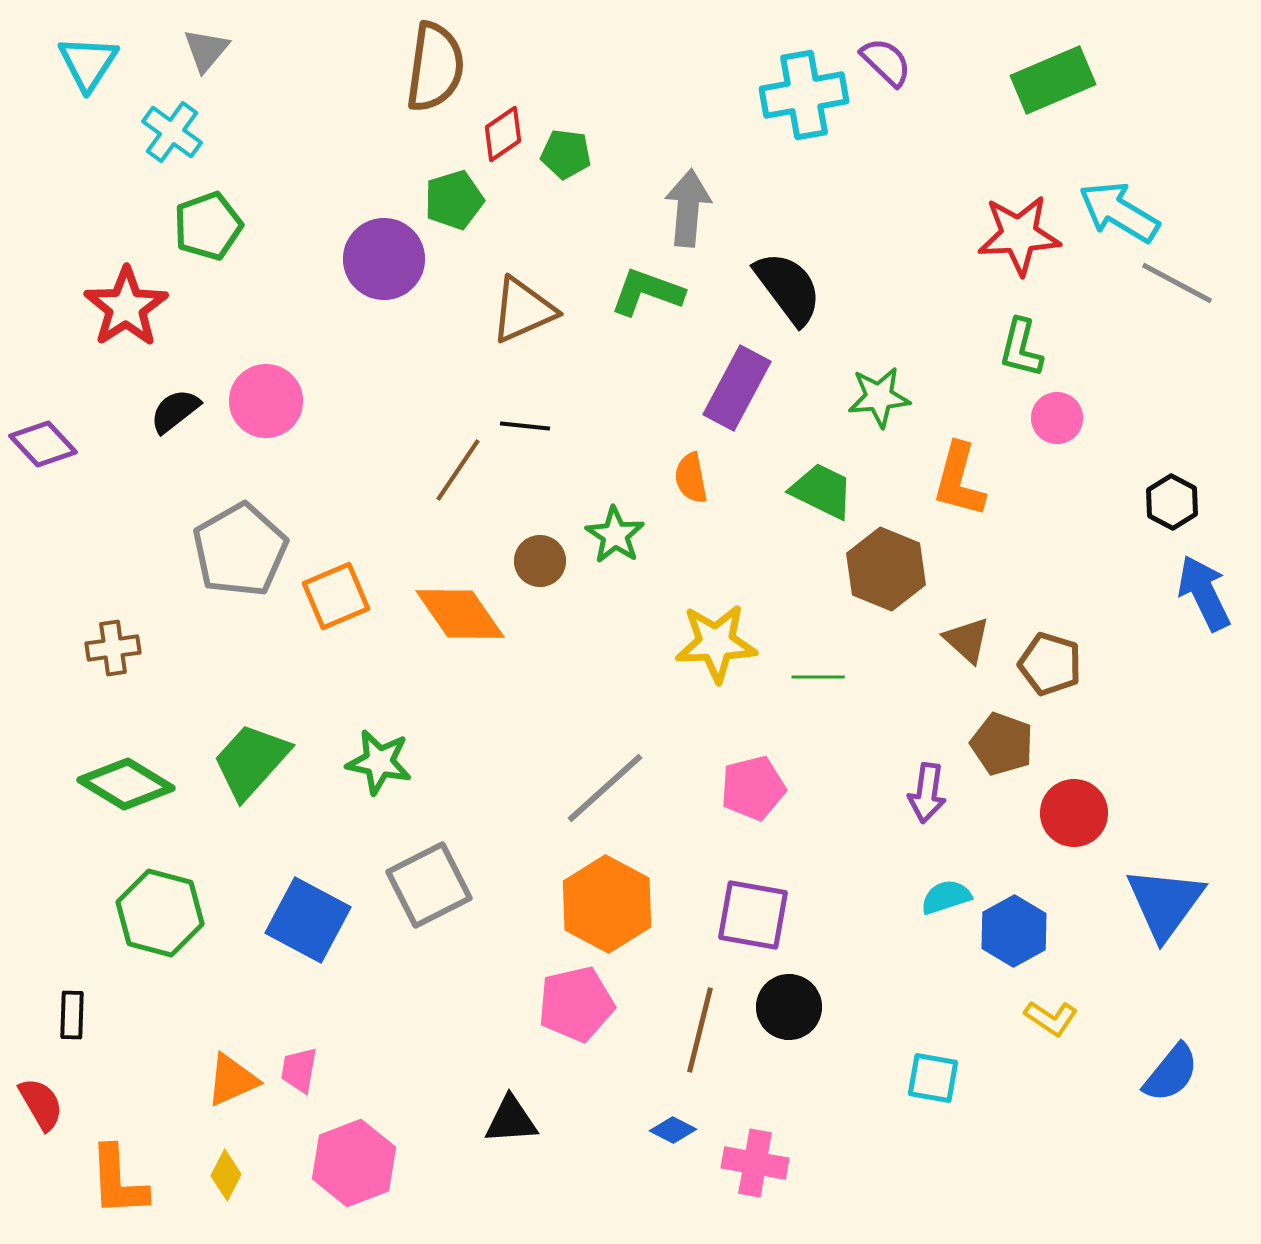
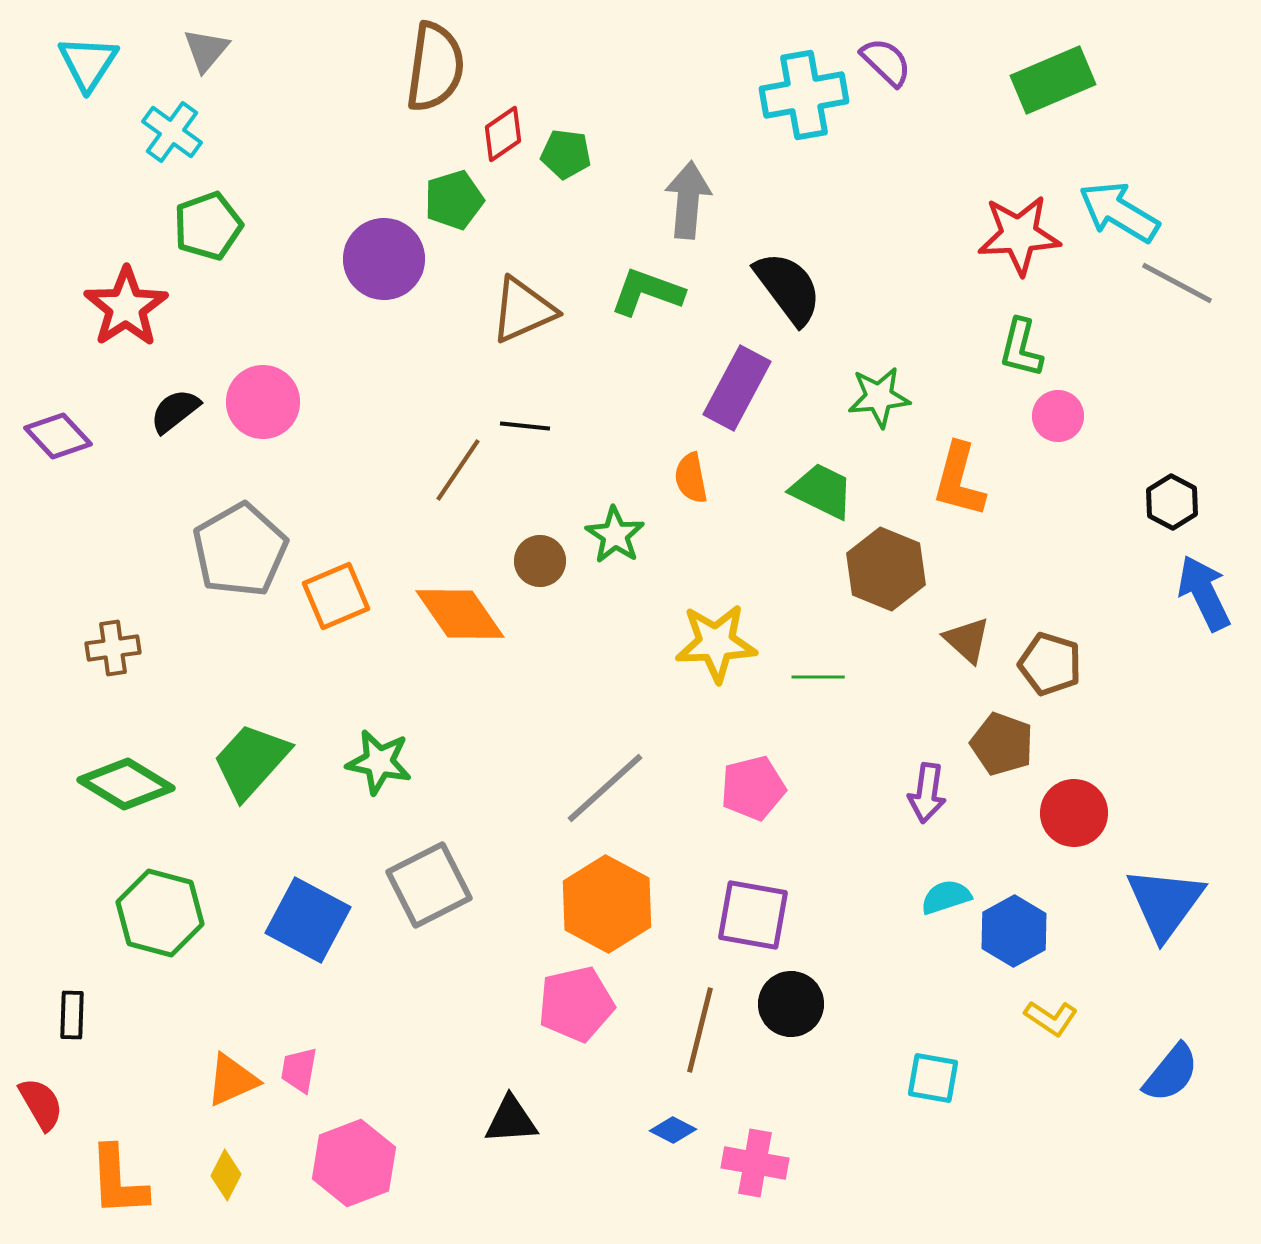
gray arrow at (688, 208): moved 8 px up
pink circle at (266, 401): moved 3 px left, 1 px down
pink circle at (1057, 418): moved 1 px right, 2 px up
purple diamond at (43, 444): moved 15 px right, 8 px up
black circle at (789, 1007): moved 2 px right, 3 px up
